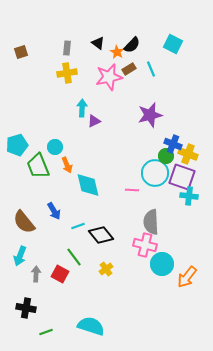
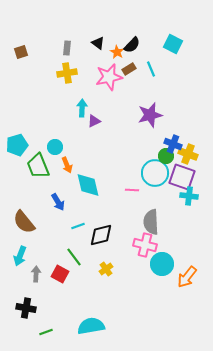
blue arrow at (54, 211): moved 4 px right, 9 px up
black diamond at (101, 235): rotated 65 degrees counterclockwise
cyan semicircle at (91, 326): rotated 28 degrees counterclockwise
